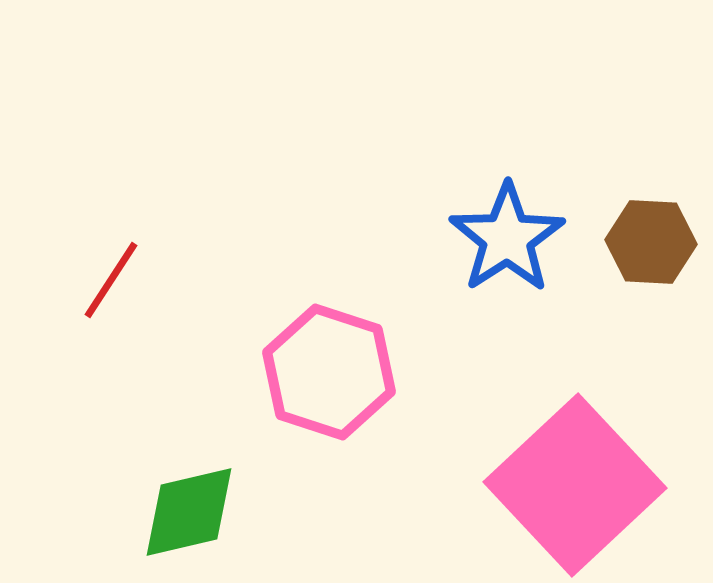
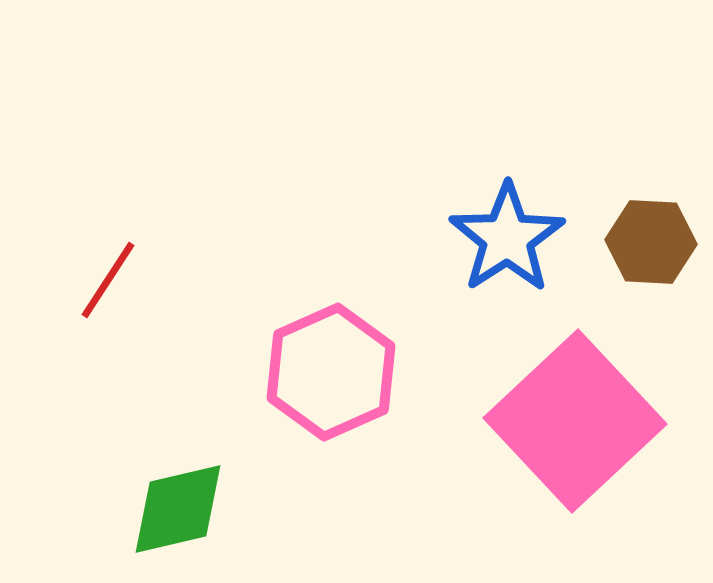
red line: moved 3 px left
pink hexagon: moved 2 px right; rotated 18 degrees clockwise
pink square: moved 64 px up
green diamond: moved 11 px left, 3 px up
